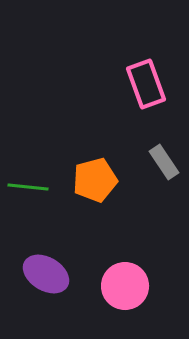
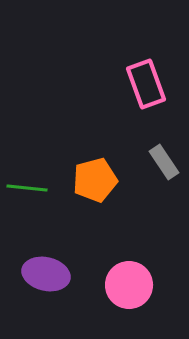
green line: moved 1 px left, 1 px down
purple ellipse: rotated 18 degrees counterclockwise
pink circle: moved 4 px right, 1 px up
